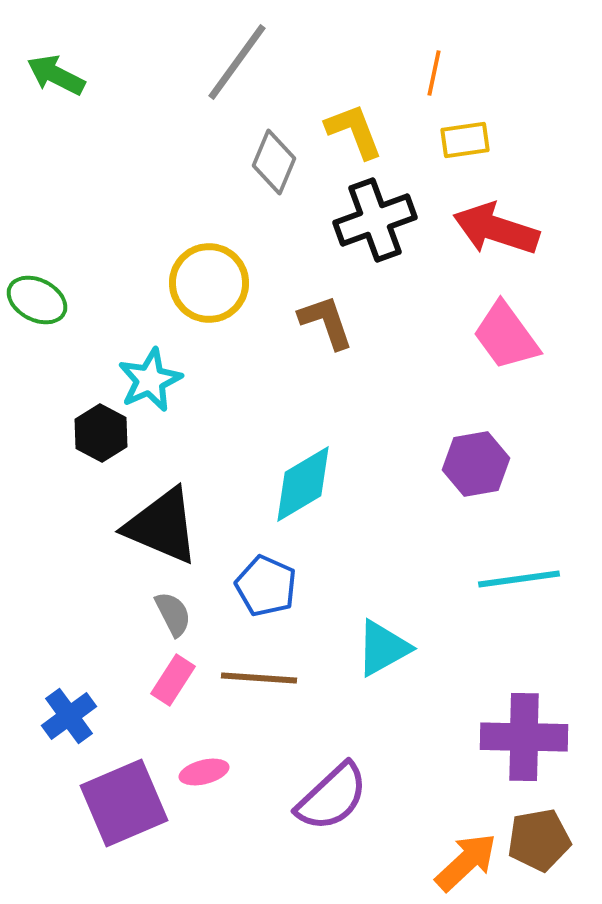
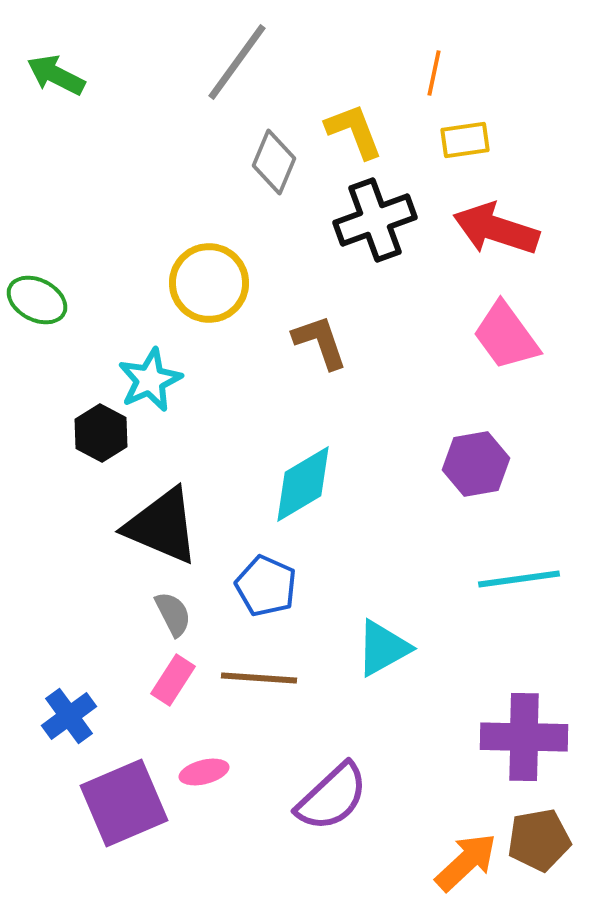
brown L-shape: moved 6 px left, 20 px down
